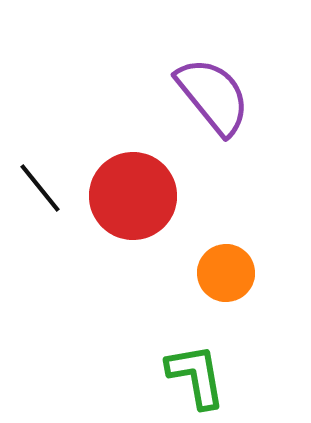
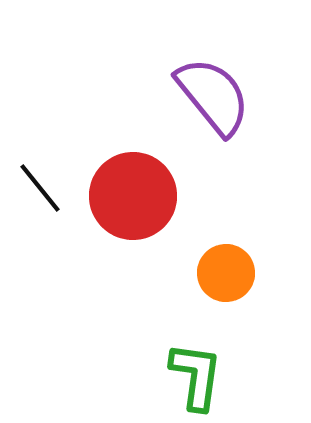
green L-shape: rotated 18 degrees clockwise
